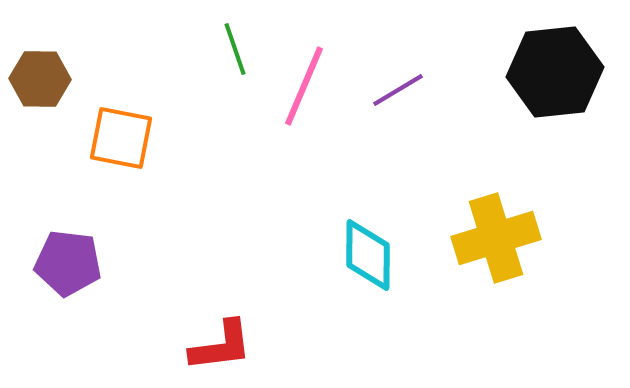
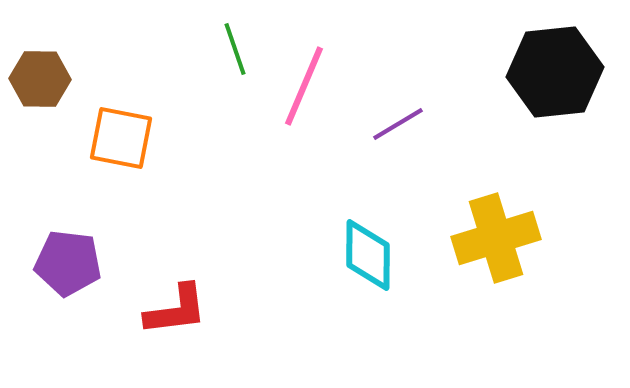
purple line: moved 34 px down
red L-shape: moved 45 px left, 36 px up
